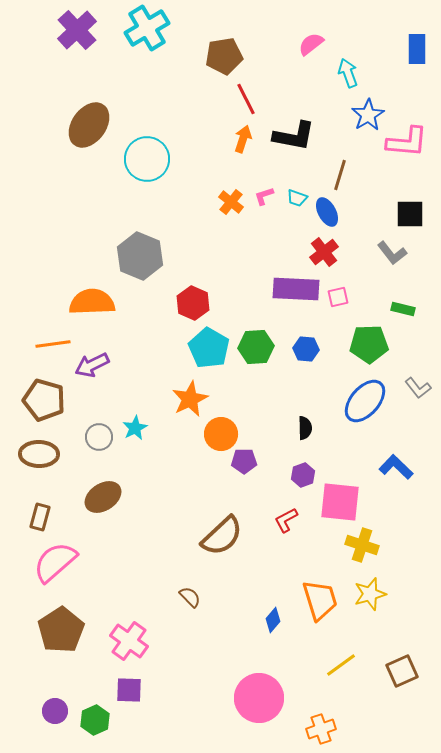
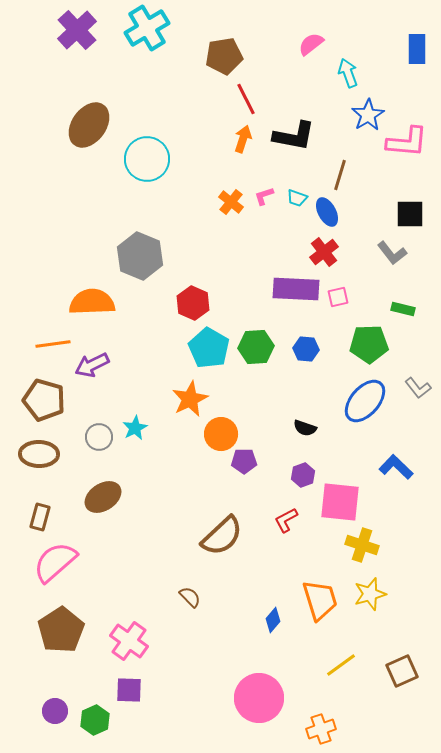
black semicircle at (305, 428): rotated 110 degrees clockwise
